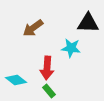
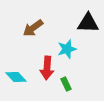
cyan star: moved 4 px left, 1 px down; rotated 24 degrees counterclockwise
cyan diamond: moved 3 px up; rotated 10 degrees clockwise
green rectangle: moved 17 px right, 7 px up; rotated 16 degrees clockwise
